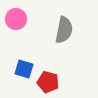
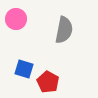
red pentagon: rotated 15 degrees clockwise
